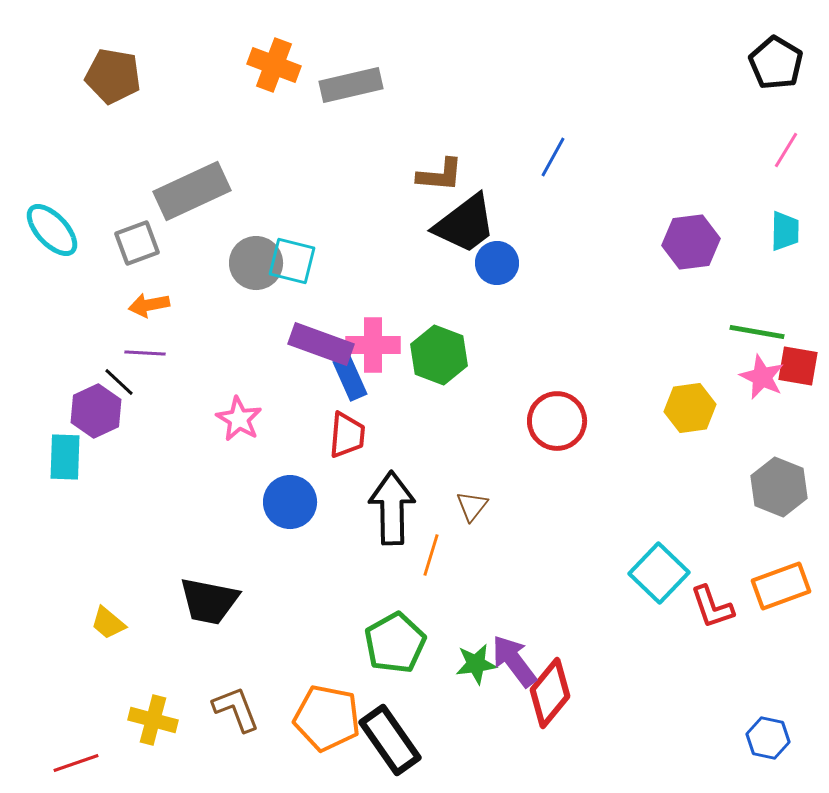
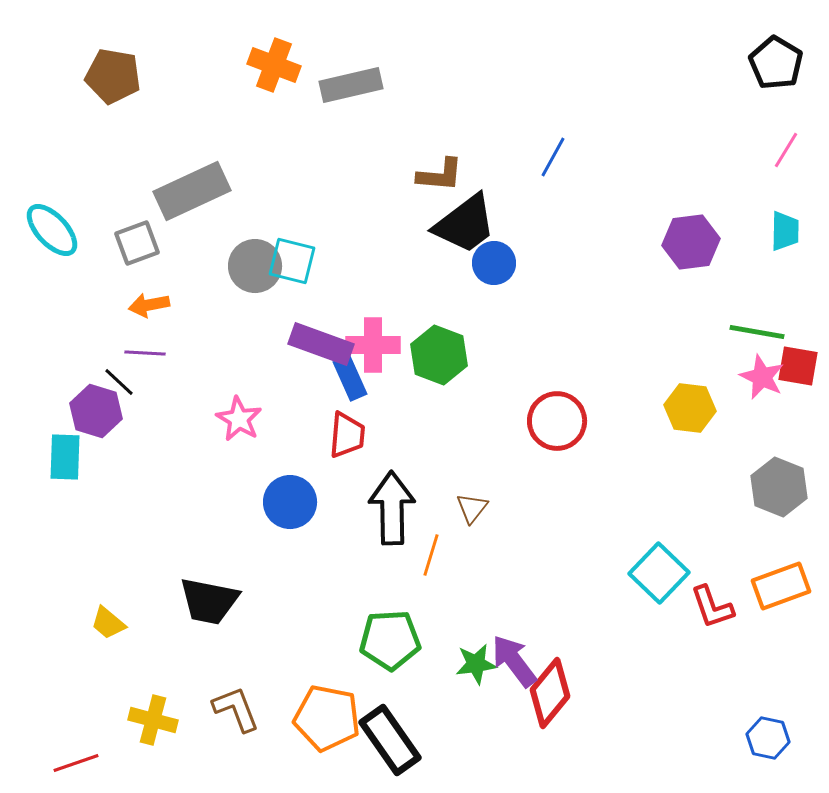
gray circle at (256, 263): moved 1 px left, 3 px down
blue circle at (497, 263): moved 3 px left
yellow hexagon at (690, 408): rotated 15 degrees clockwise
purple hexagon at (96, 411): rotated 18 degrees counterclockwise
brown triangle at (472, 506): moved 2 px down
green pentagon at (395, 643): moved 5 px left, 3 px up; rotated 26 degrees clockwise
